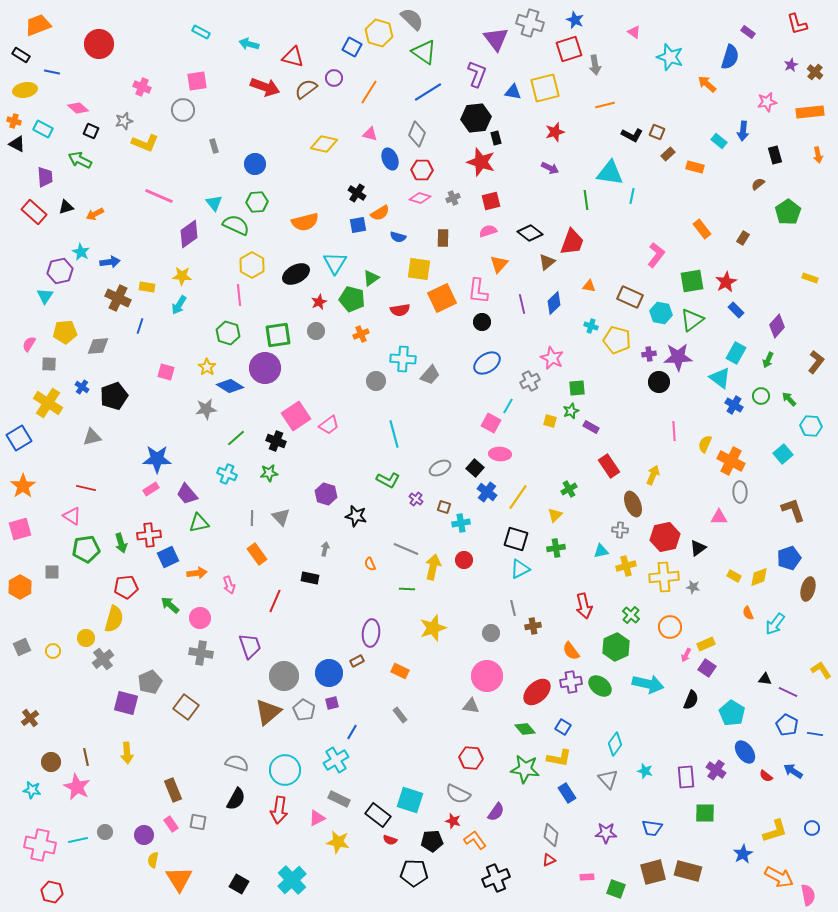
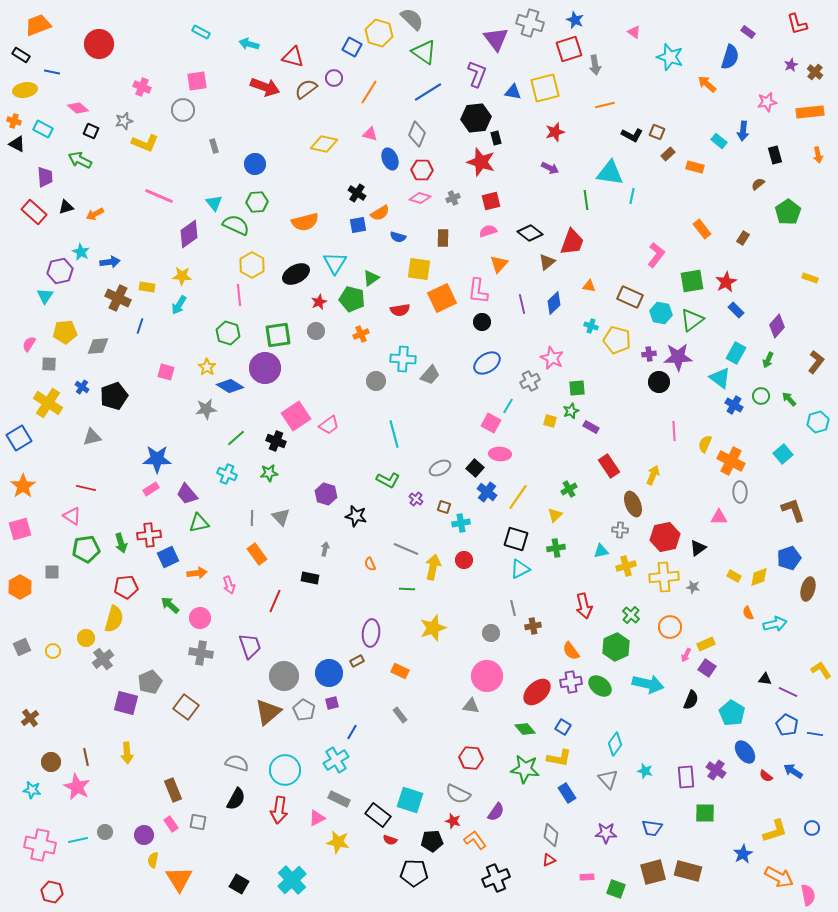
cyan hexagon at (811, 426): moved 7 px right, 4 px up; rotated 20 degrees counterclockwise
cyan arrow at (775, 624): rotated 140 degrees counterclockwise
